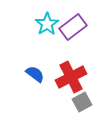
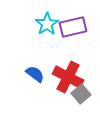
purple rectangle: rotated 24 degrees clockwise
red cross: moved 3 px left; rotated 36 degrees counterclockwise
gray square: moved 1 px left, 8 px up; rotated 12 degrees counterclockwise
